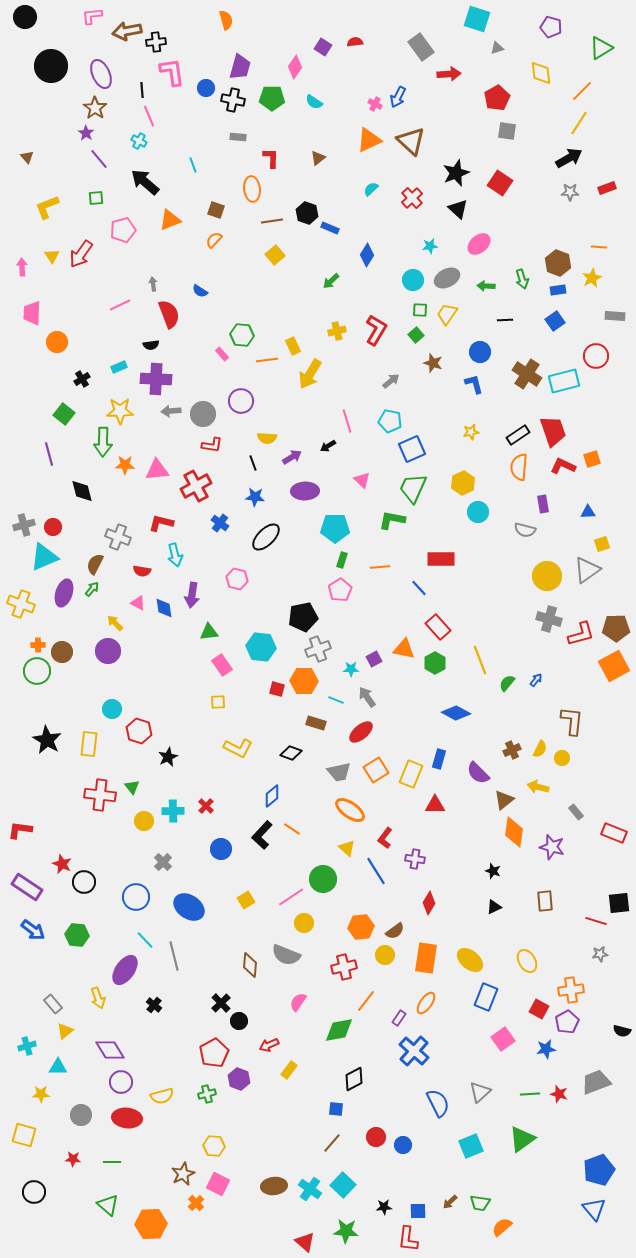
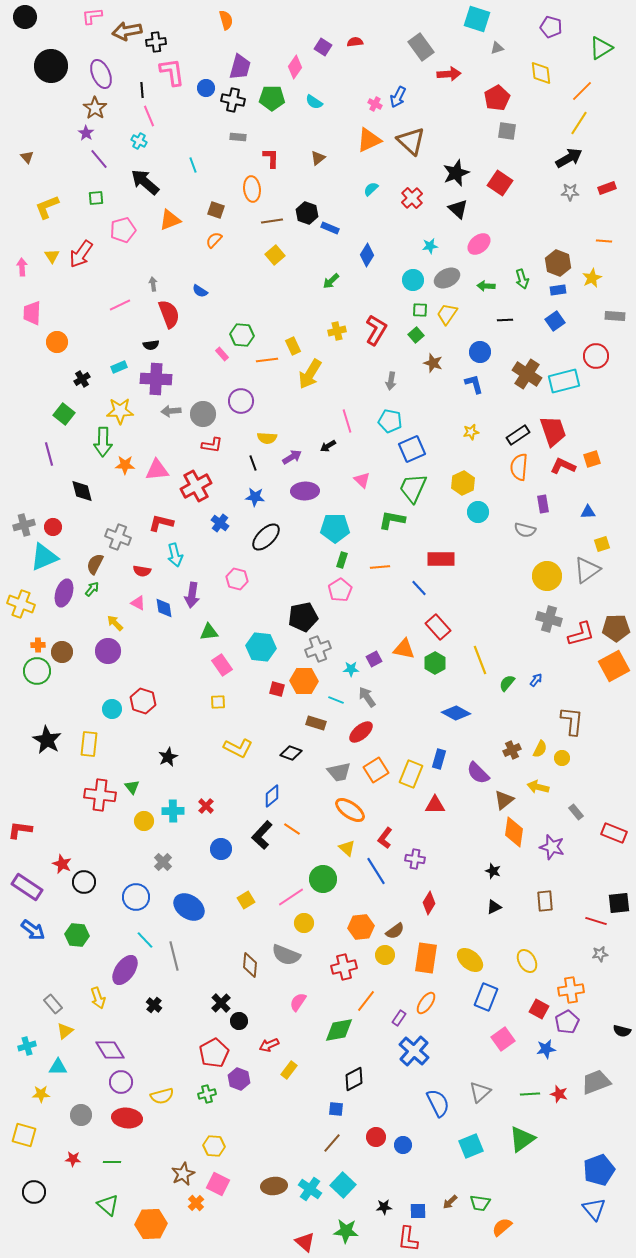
orange line at (599, 247): moved 5 px right, 6 px up
gray arrow at (391, 381): rotated 138 degrees clockwise
red hexagon at (139, 731): moved 4 px right, 30 px up
